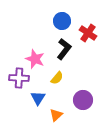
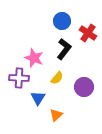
pink star: moved 1 px left, 1 px up
purple circle: moved 1 px right, 13 px up
